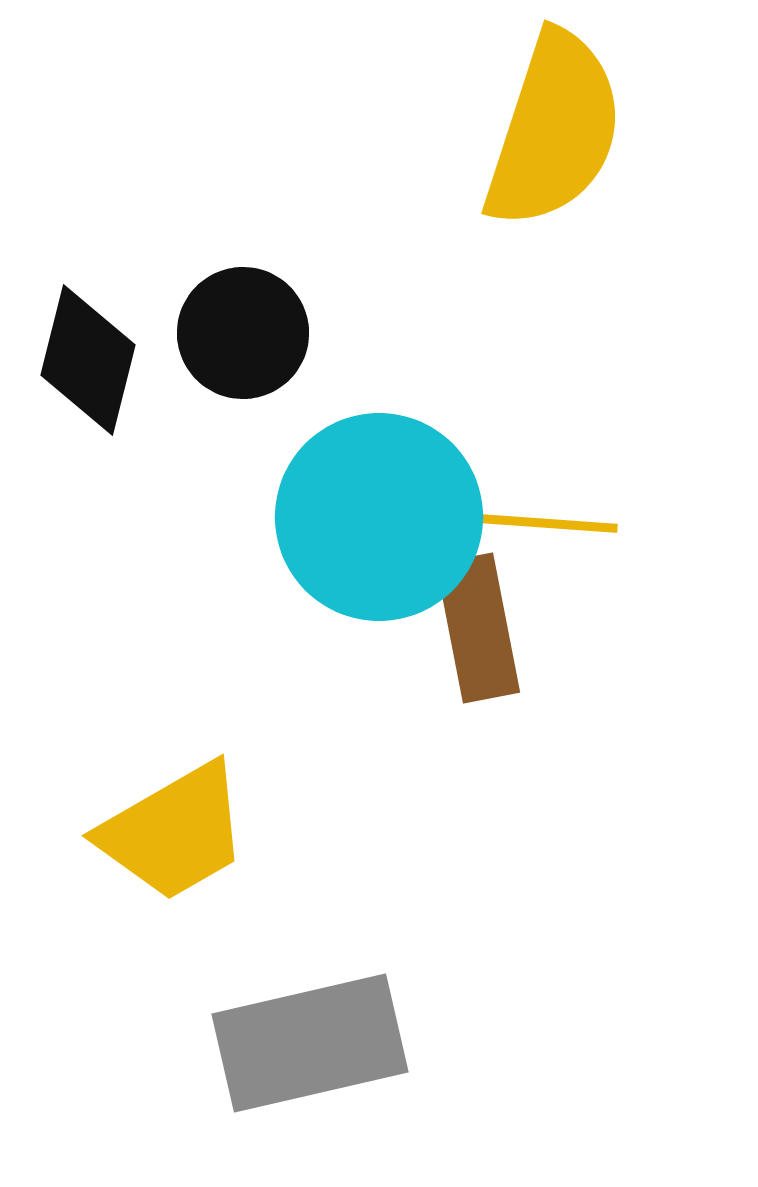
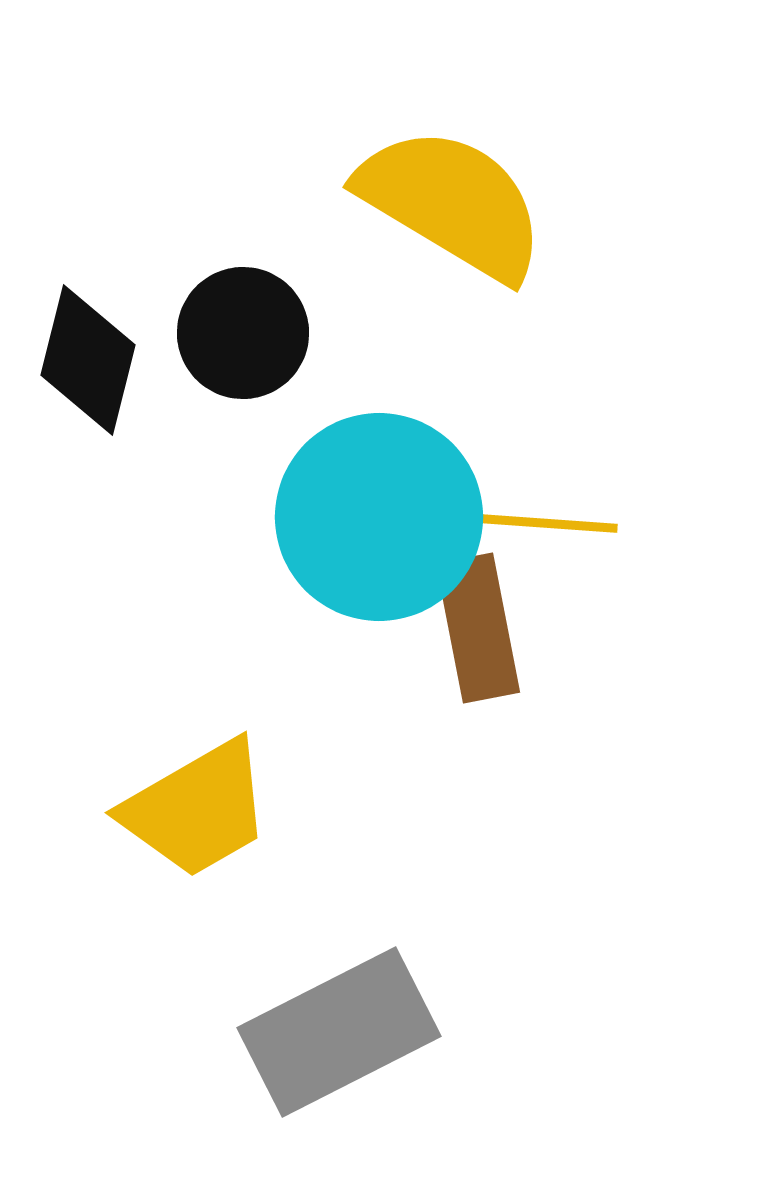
yellow semicircle: moved 102 px left, 73 px down; rotated 77 degrees counterclockwise
yellow trapezoid: moved 23 px right, 23 px up
gray rectangle: moved 29 px right, 11 px up; rotated 14 degrees counterclockwise
